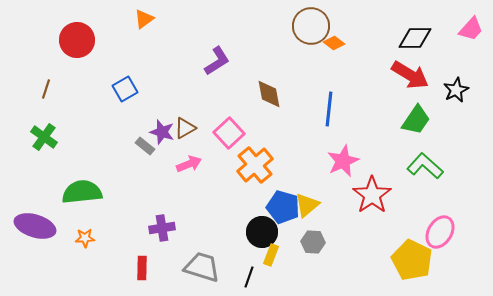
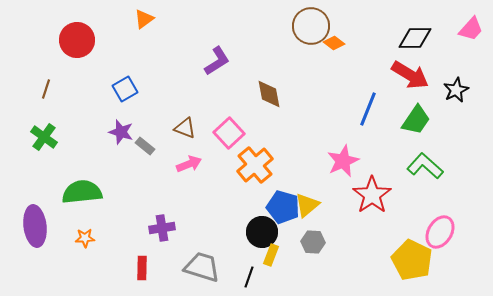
blue line: moved 39 px right; rotated 16 degrees clockwise
brown triangle: rotated 50 degrees clockwise
purple star: moved 41 px left
purple ellipse: rotated 66 degrees clockwise
